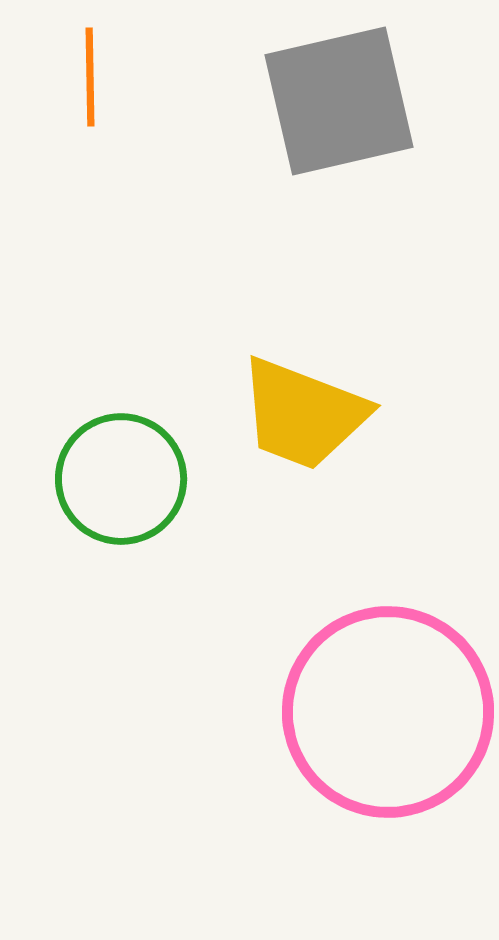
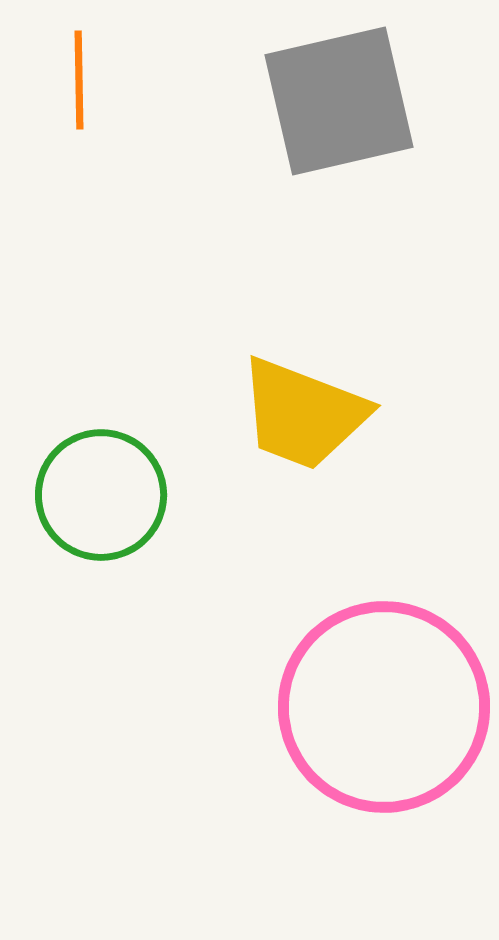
orange line: moved 11 px left, 3 px down
green circle: moved 20 px left, 16 px down
pink circle: moved 4 px left, 5 px up
